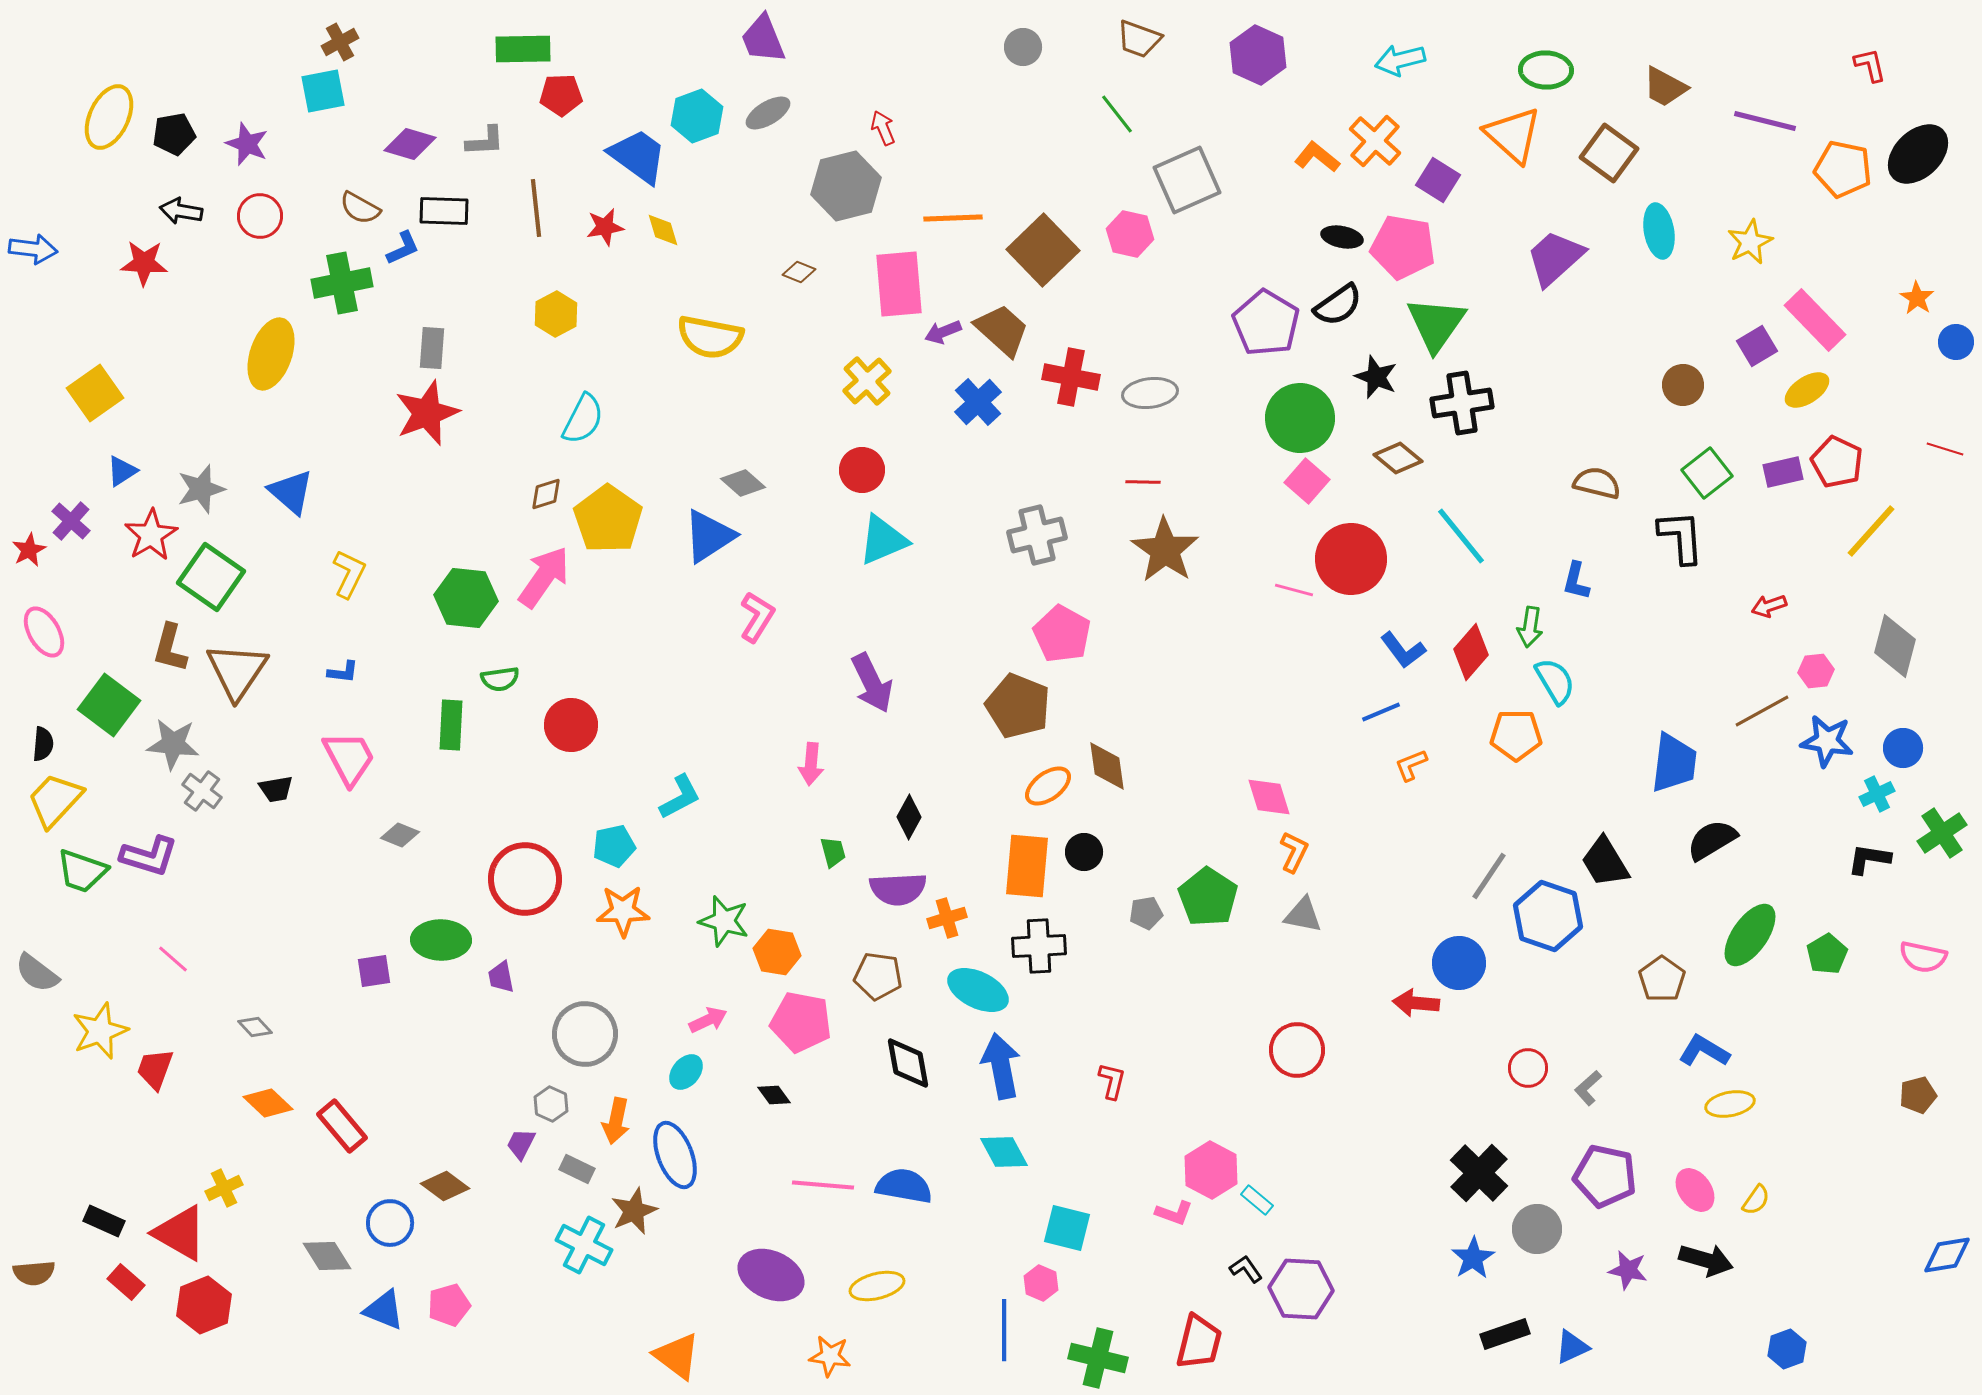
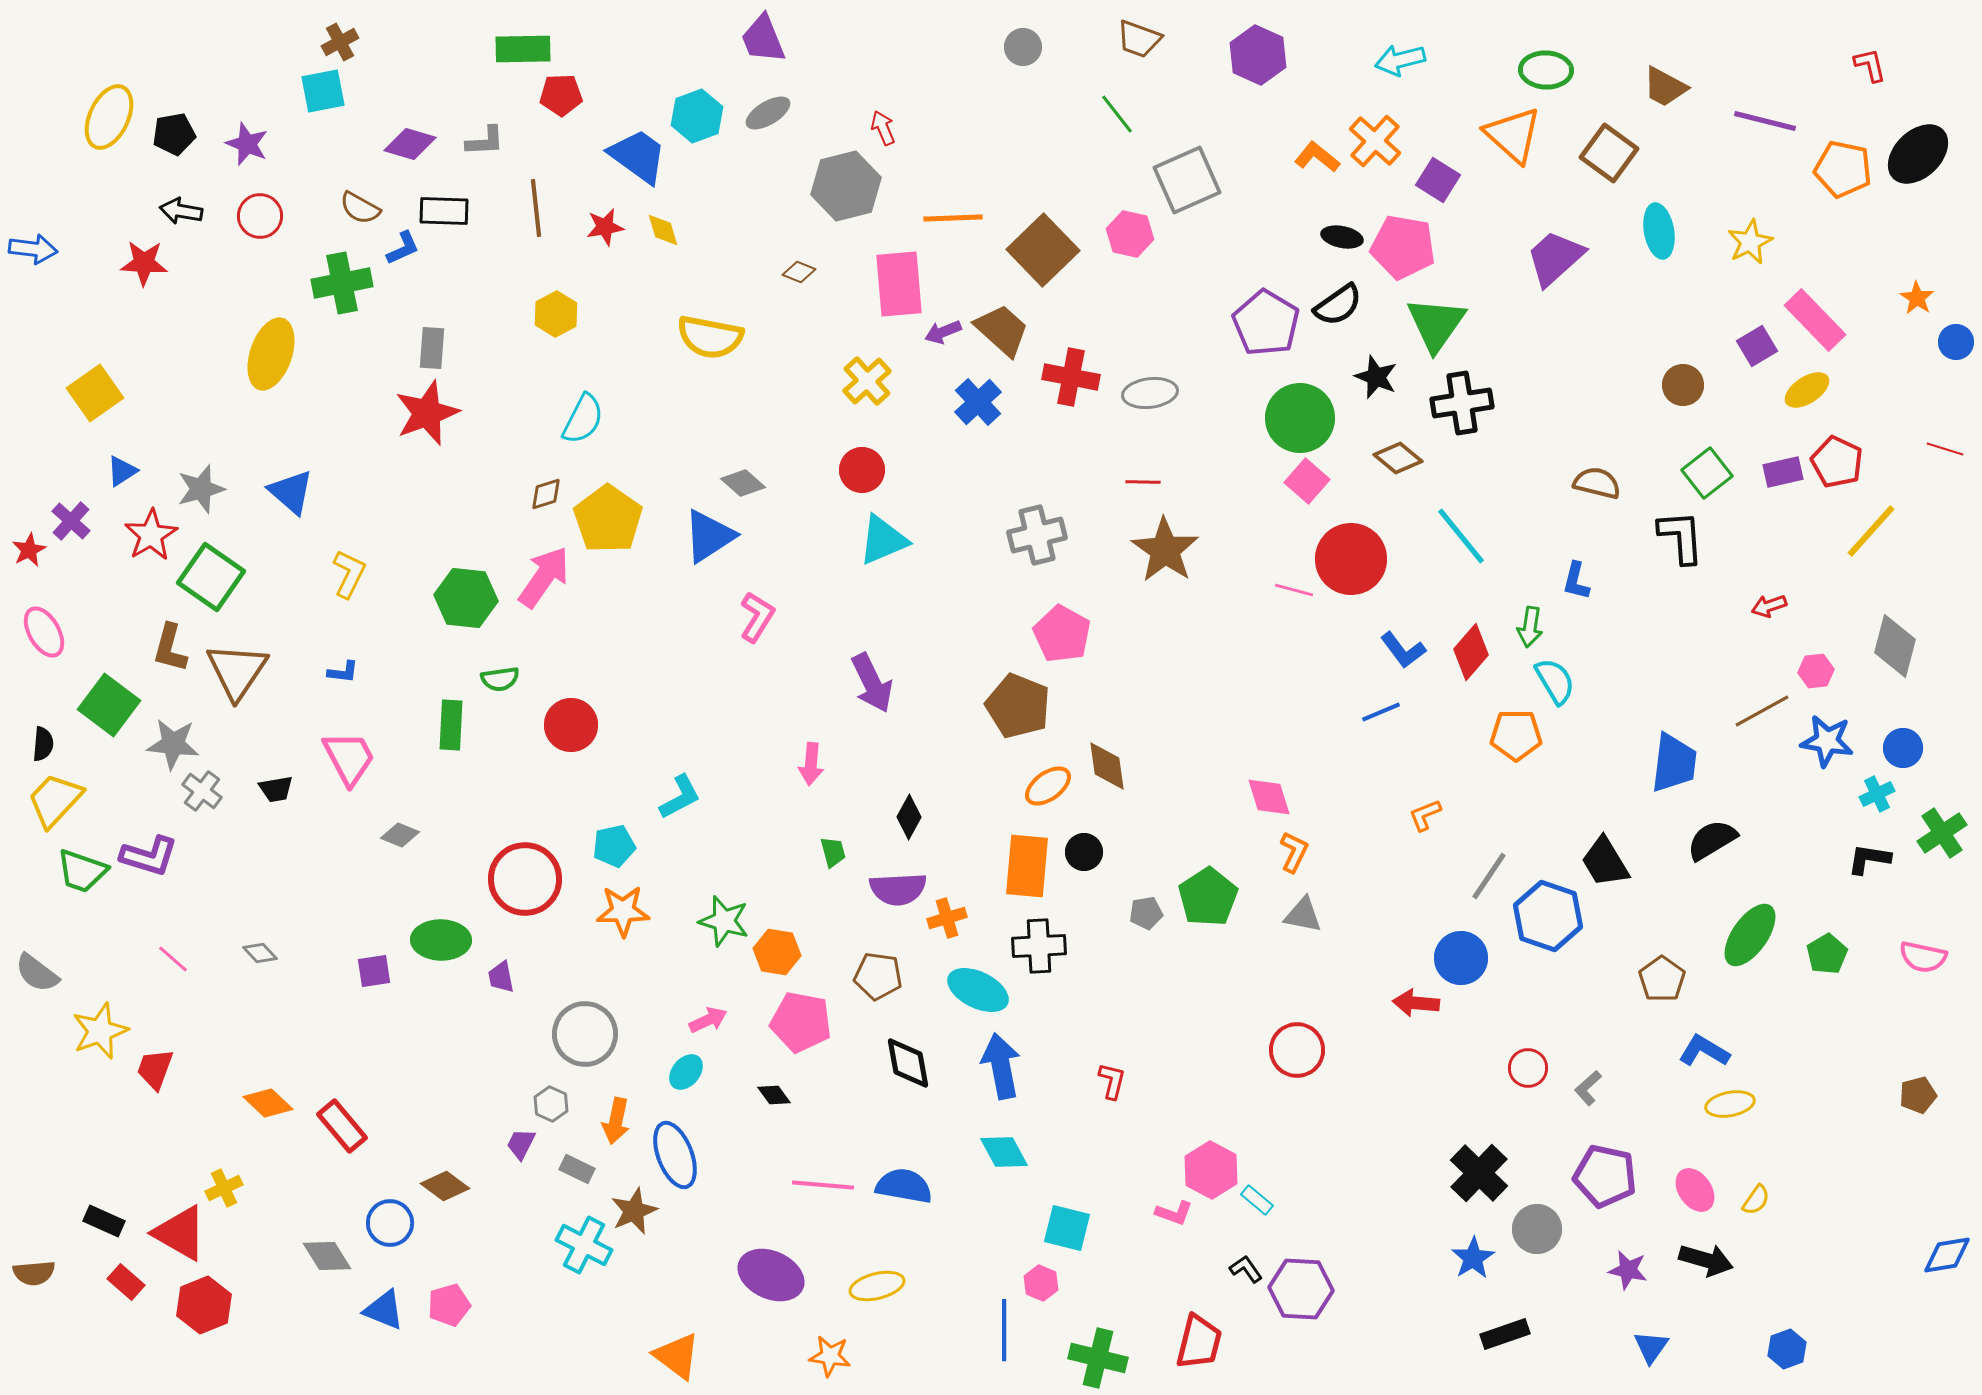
orange L-shape at (1411, 765): moved 14 px right, 50 px down
green pentagon at (1208, 897): rotated 6 degrees clockwise
blue circle at (1459, 963): moved 2 px right, 5 px up
gray diamond at (255, 1027): moved 5 px right, 74 px up
blue triangle at (1572, 1347): moved 79 px right; rotated 30 degrees counterclockwise
